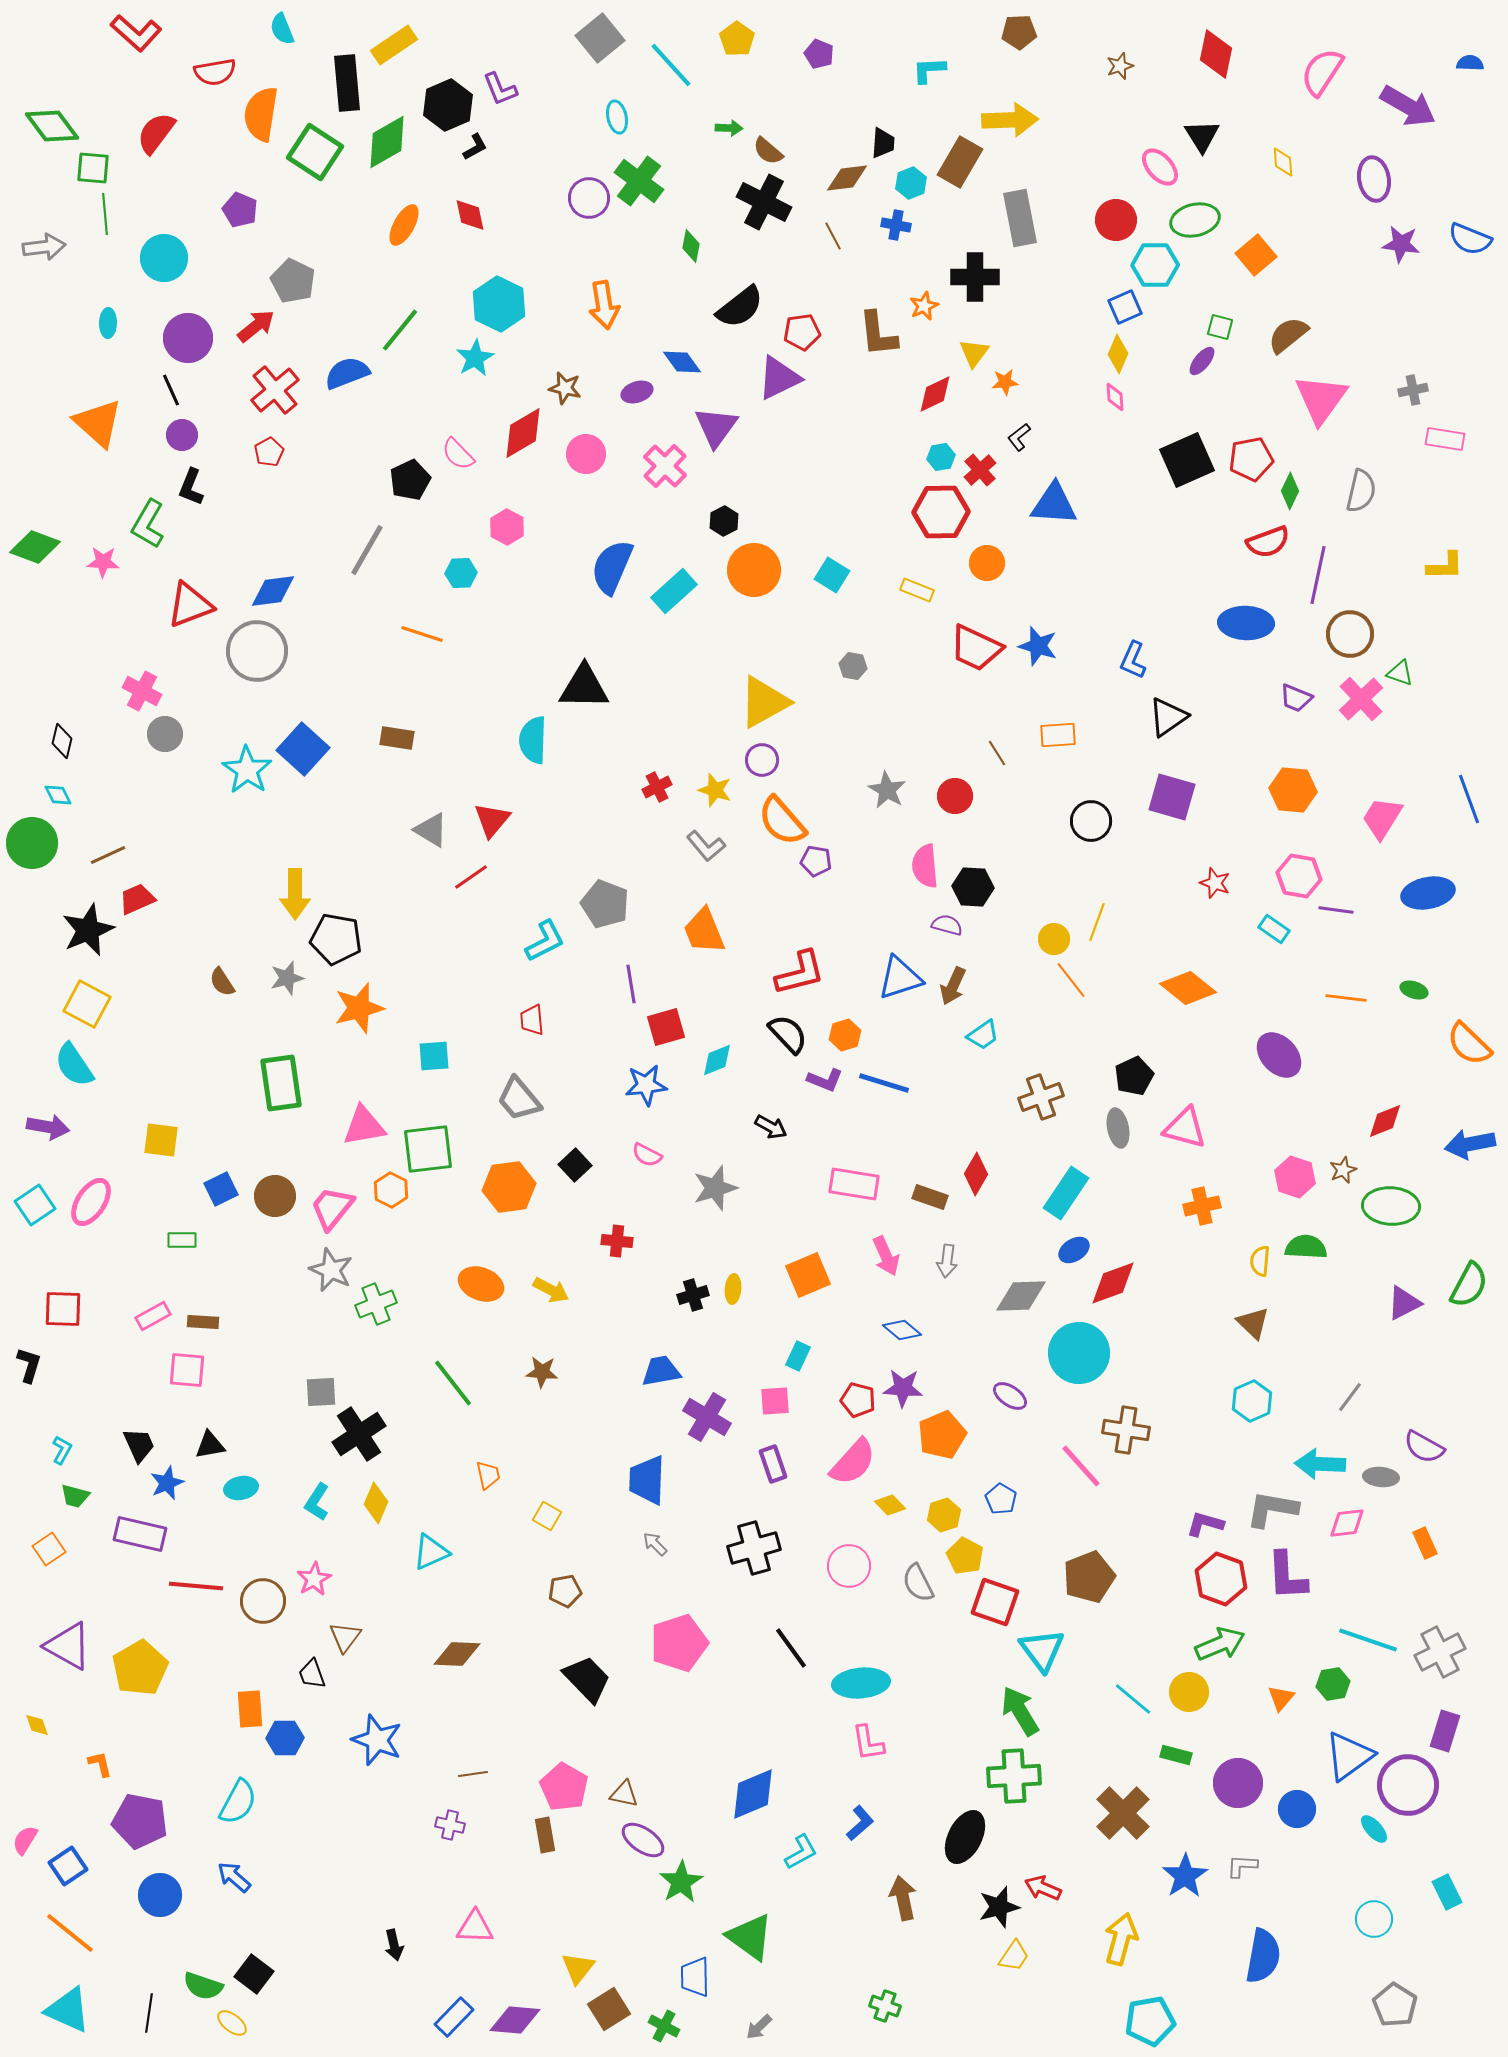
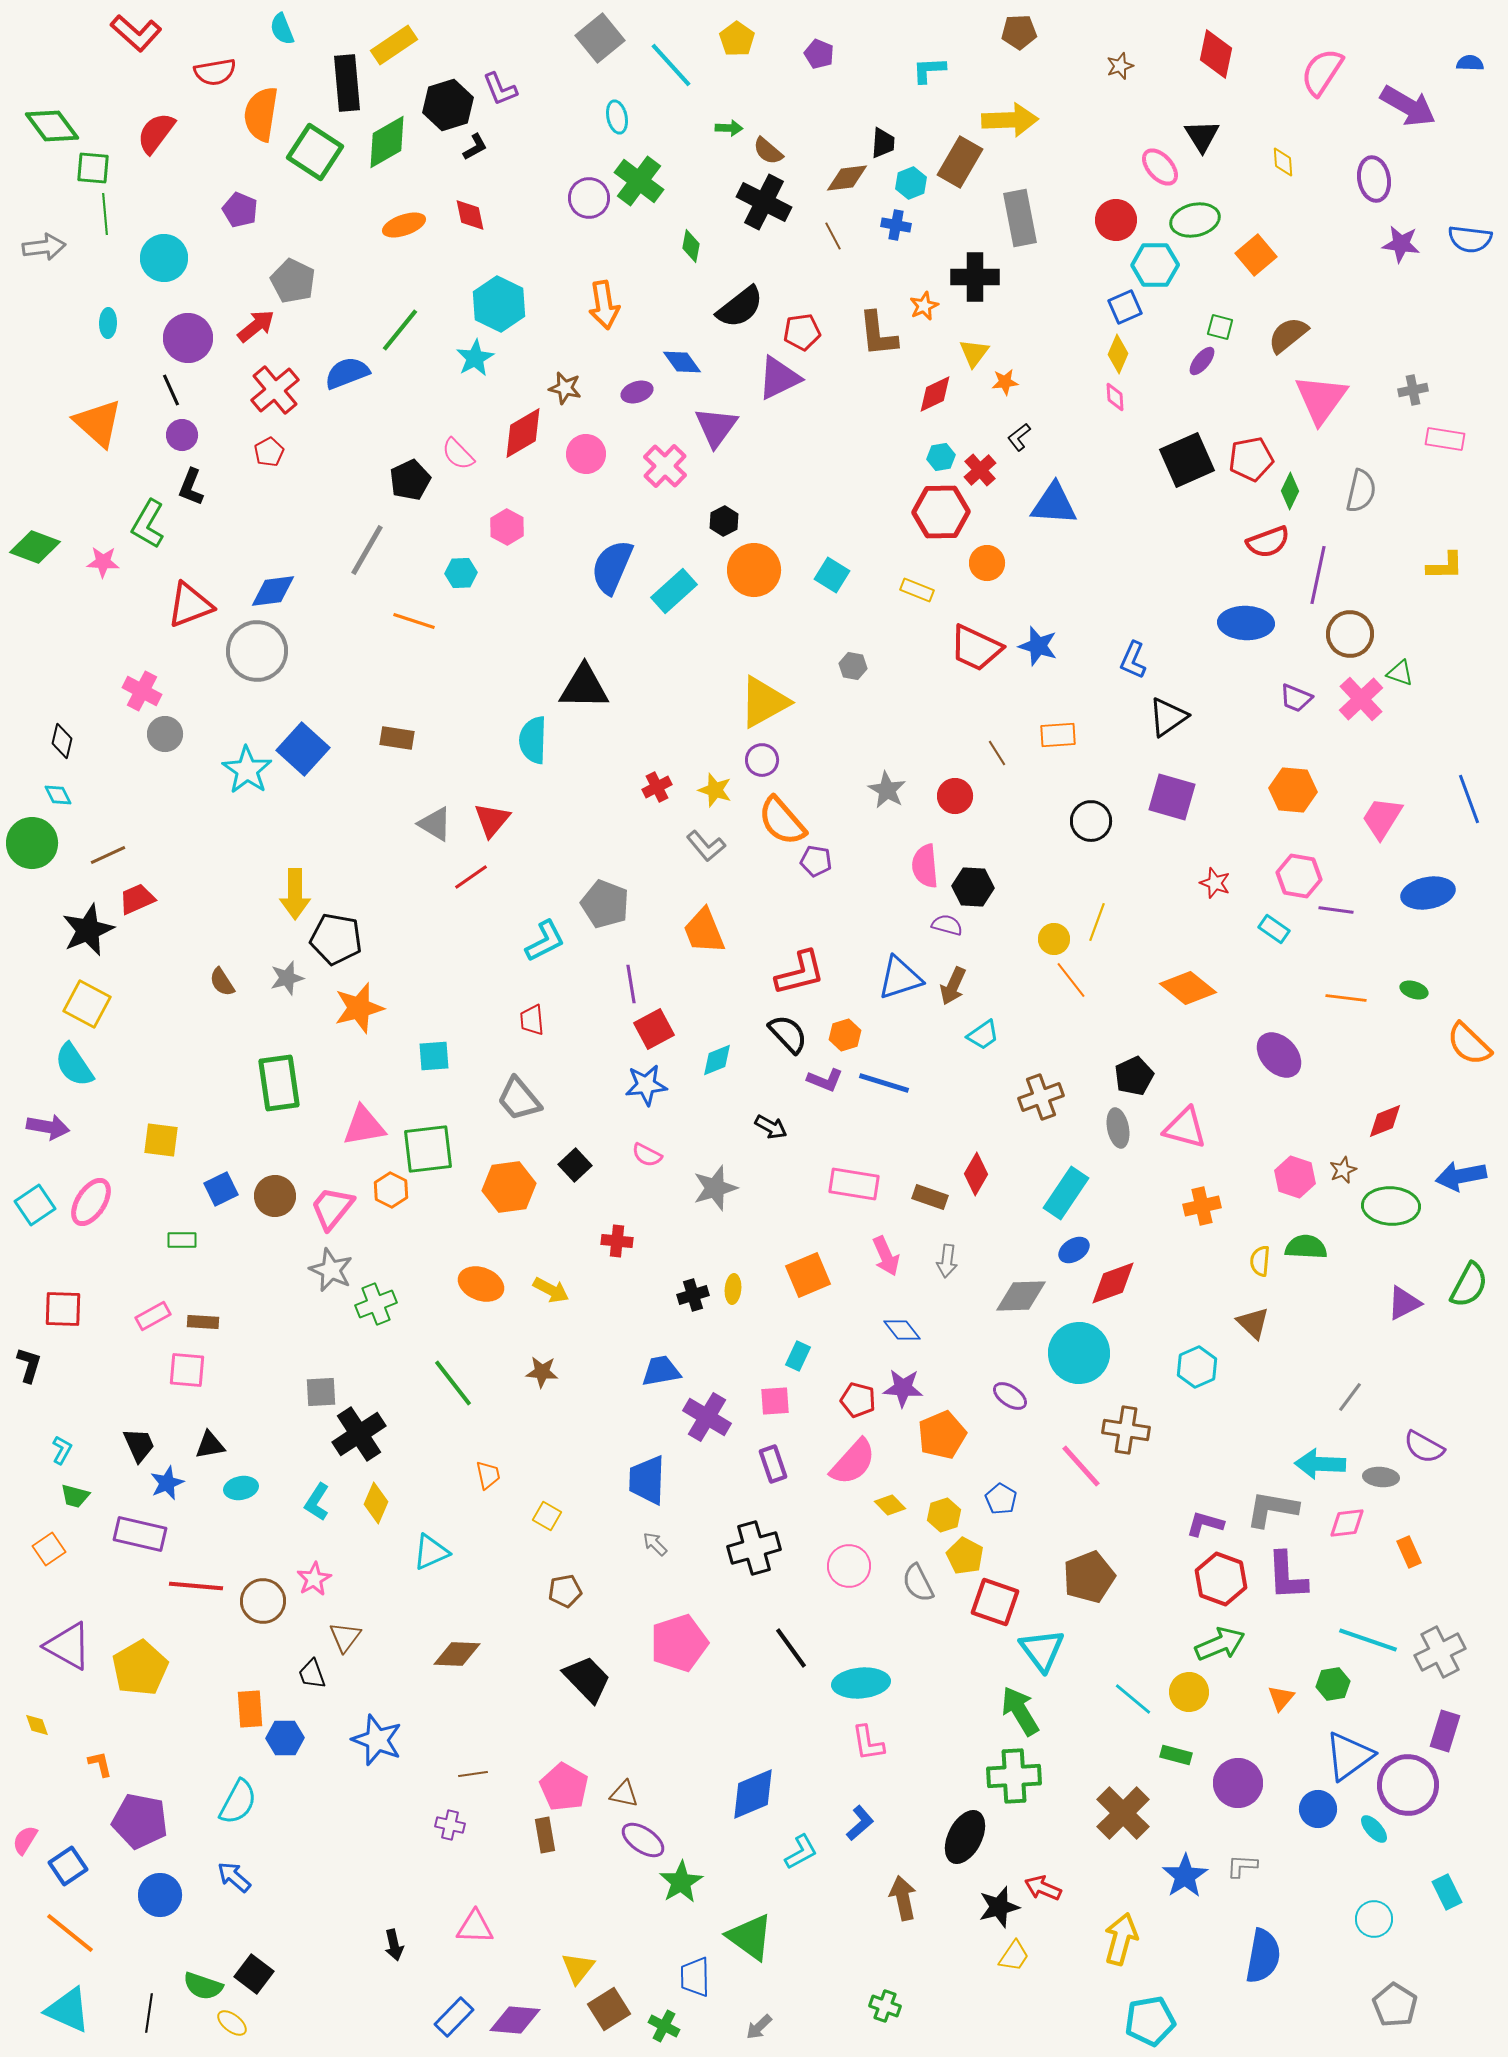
black hexagon at (448, 105): rotated 6 degrees clockwise
orange ellipse at (404, 225): rotated 42 degrees clockwise
blue semicircle at (1470, 239): rotated 15 degrees counterclockwise
orange line at (422, 634): moved 8 px left, 13 px up
gray triangle at (431, 830): moved 4 px right, 6 px up
red square at (666, 1027): moved 12 px left, 2 px down; rotated 12 degrees counterclockwise
green rectangle at (281, 1083): moved 2 px left
blue arrow at (1470, 1144): moved 9 px left, 32 px down
blue diamond at (902, 1330): rotated 12 degrees clockwise
cyan hexagon at (1252, 1401): moved 55 px left, 34 px up
orange rectangle at (1425, 1543): moved 16 px left, 9 px down
blue circle at (1297, 1809): moved 21 px right
